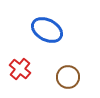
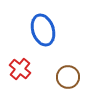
blue ellipse: moved 4 px left; rotated 44 degrees clockwise
